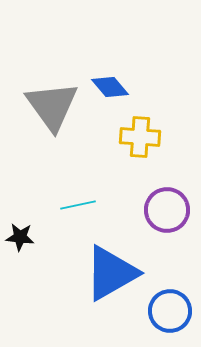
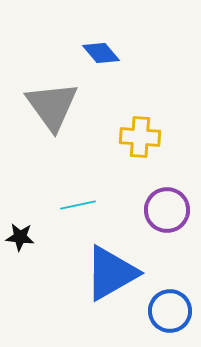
blue diamond: moved 9 px left, 34 px up
